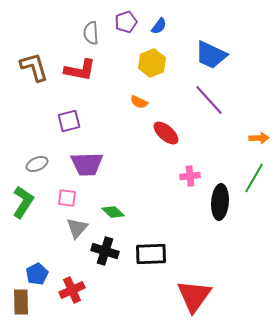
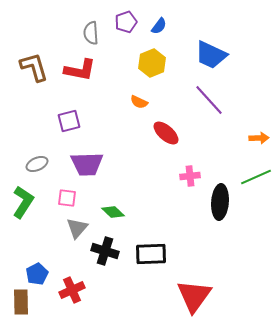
green line: moved 2 px right, 1 px up; rotated 36 degrees clockwise
